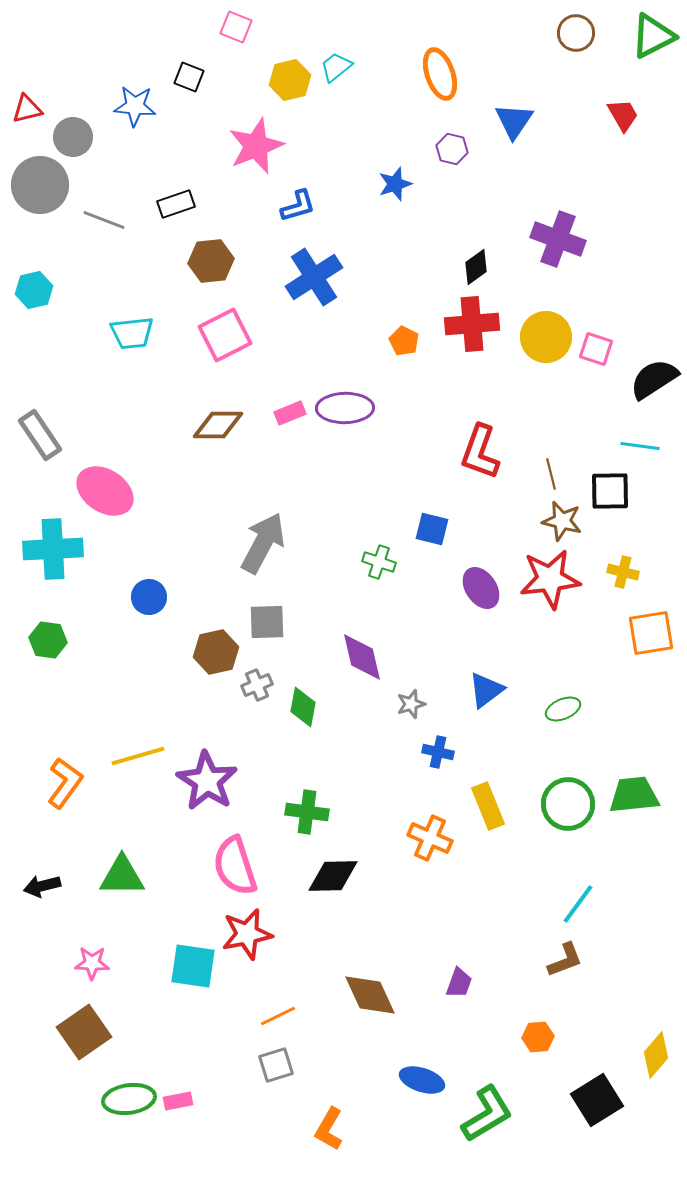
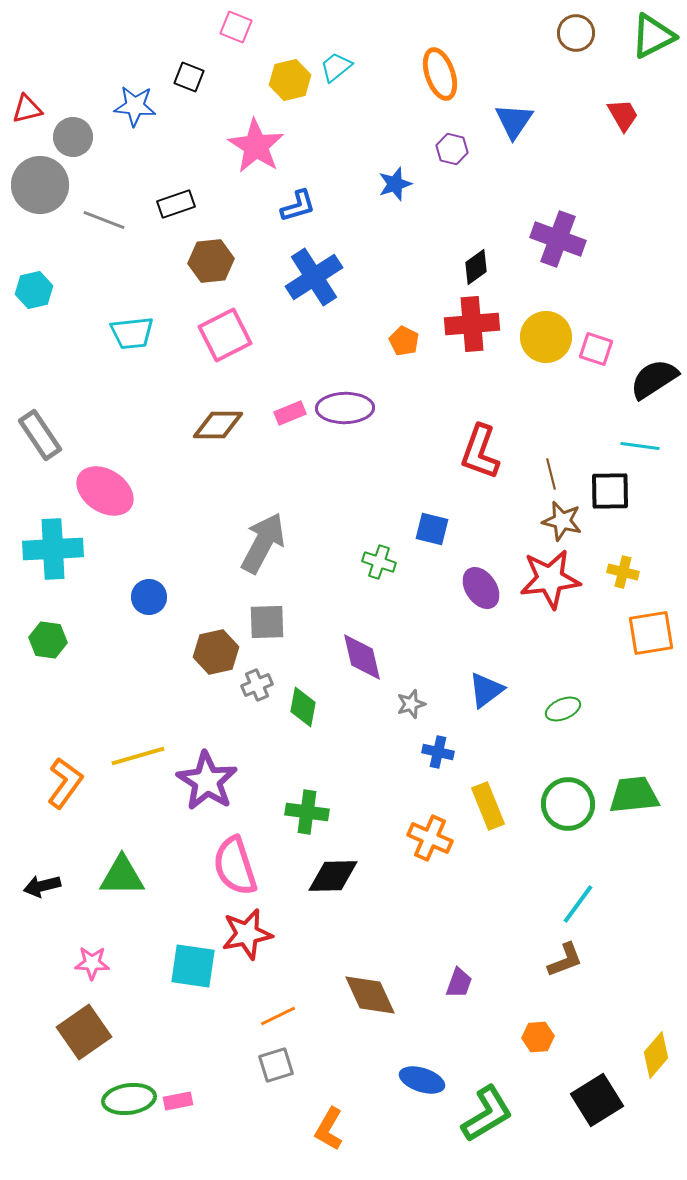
pink star at (256, 146): rotated 18 degrees counterclockwise
